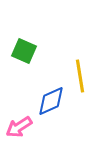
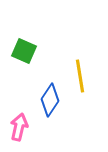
blue diamond: moved 1 px left, 1 px up; rotated 32 degrees counterclockwise
pink arrow: rotated 136 degrees clockwise
